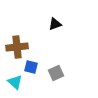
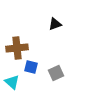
brown cross: moved 1 px down
cyan triangle: moved 3 px left
